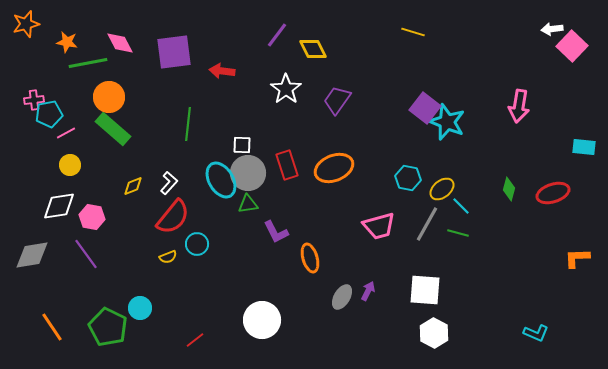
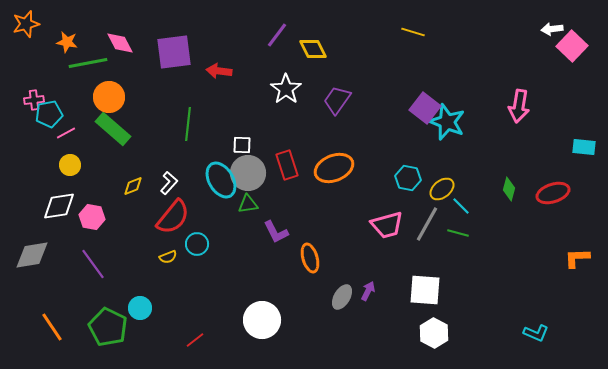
red arrow at (222, 71): moved 3 px left
pink trapezoid at (379, 226): moved 8 px right, 1 px up
purple line at (86, 254): moved 7 px right, 10 px down
